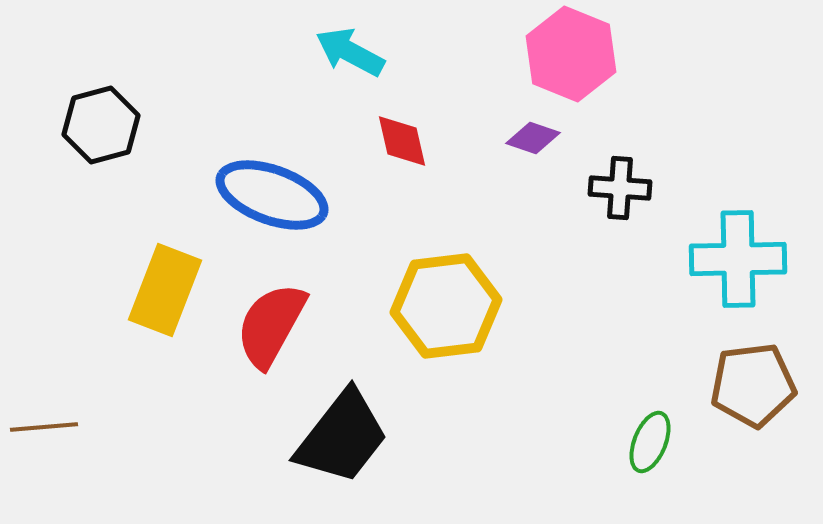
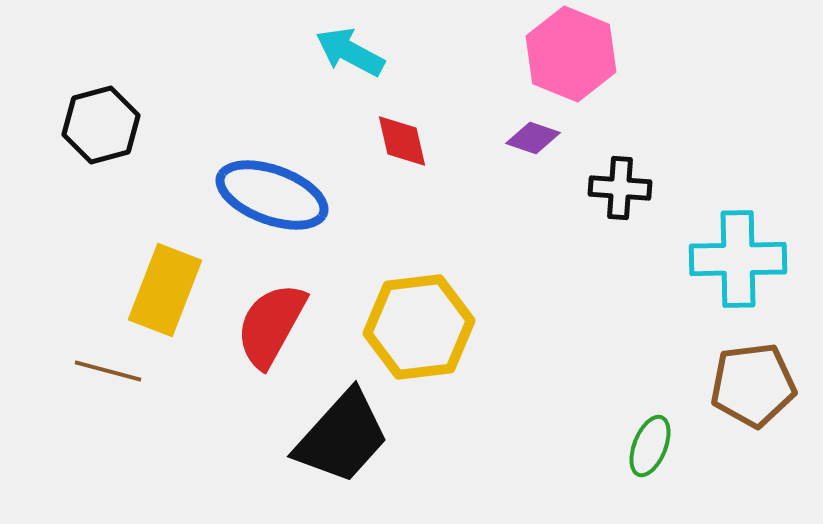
yellow hexagon: moved 27 px left, 21 px down
brown line: moved 64 px right, 56 px up; rotated 20 degrees clockwise
black trapezoid: rotated 4 degrees clockwise
green ellipse: moved 4 px down
